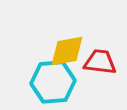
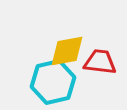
cyan hexagon: rotated 9 degrees counterclockwise
